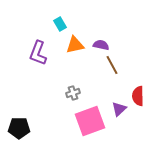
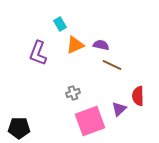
orange triangle: rotated 12 degrees counterclockwise
brown line: rotated 36 degrees counterclockwise
